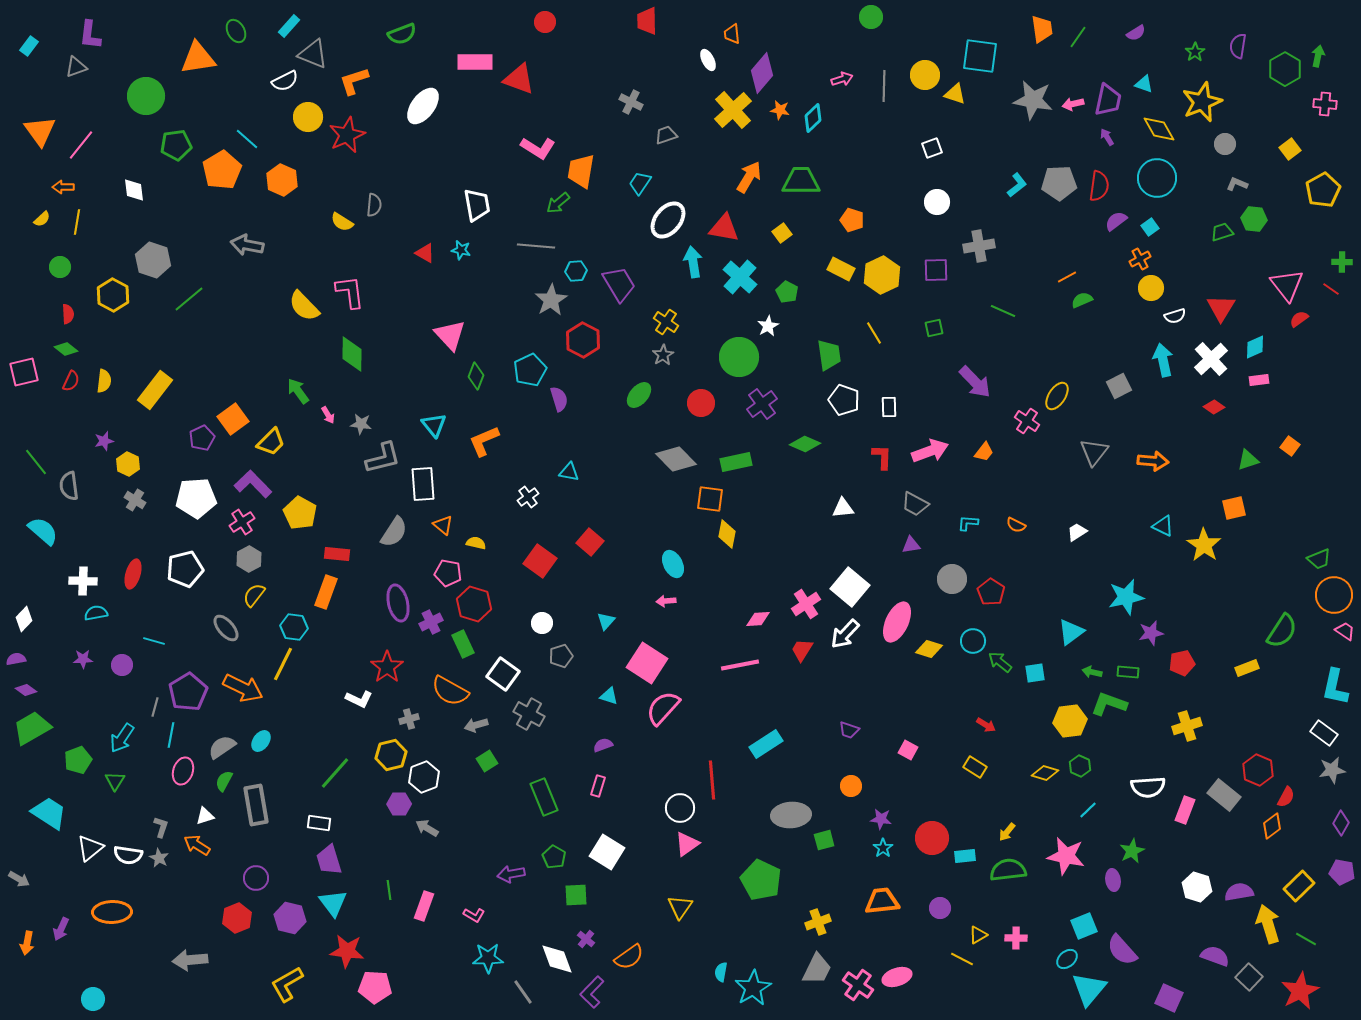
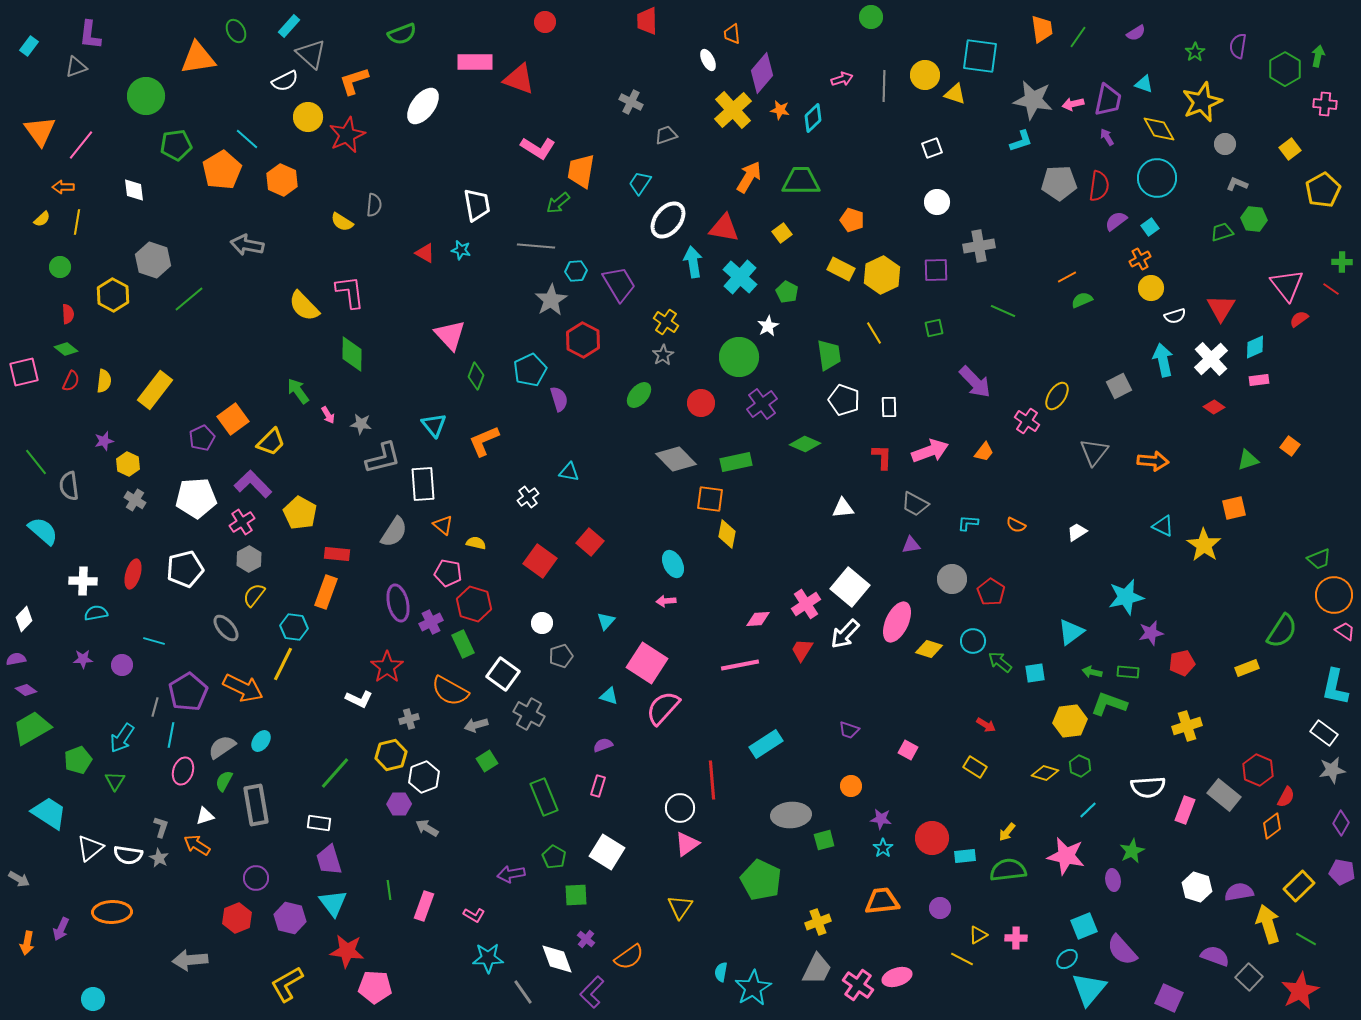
gray triangle at (313, 54): moved 2 px left; rotated 20 degrees clockwise
cyan L-shape at (1017, 185): moved 4 px right, 44 px up; rotated 20 degrees clockwise
